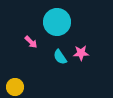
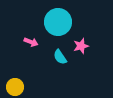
cyan circle: moved 1 px right
pink arrow: rotated 24 degrees counterclockwise
pink star: moved 7 px up; rotated 14 degrees counterclockwise
